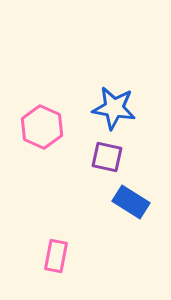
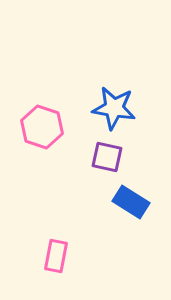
pink hexagon: rotated 6 degrees counterclockwise
